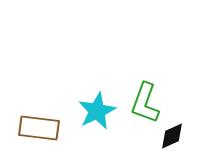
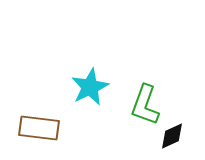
green L-shape: moved 2 px down
cyan star: moved 7 px left, 24 px up
